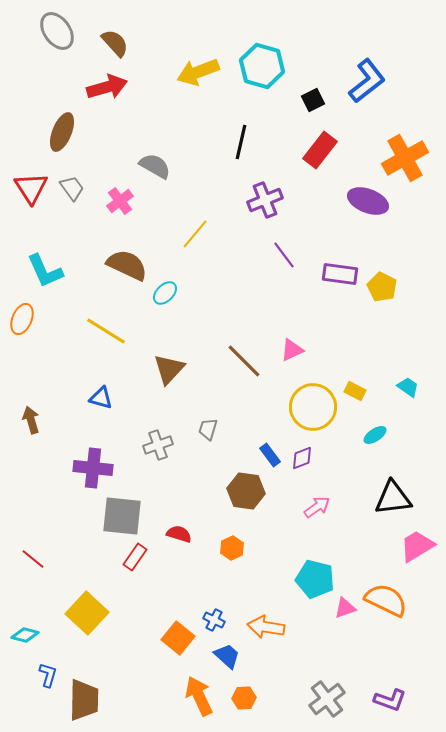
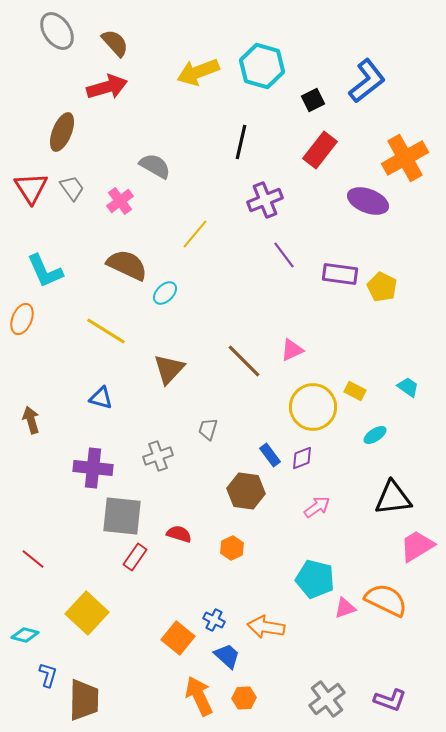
gray cross at (158, 445): moved 11 px down
